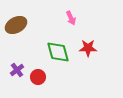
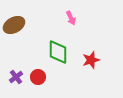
brown ellipse: moved 2 px left
red star: moved 3 px right, 12 px down; rotated 18 degrees counterclockwise
green diamond: rotated 15 degrees clockwise
purple cross: moved 1 px left, 7 px down
